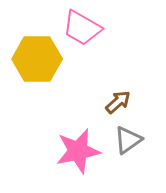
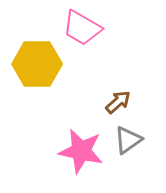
yellow hexagon: moved 5 px down
pink star: moved 3 px right; rotated 24 degrees clockwise
